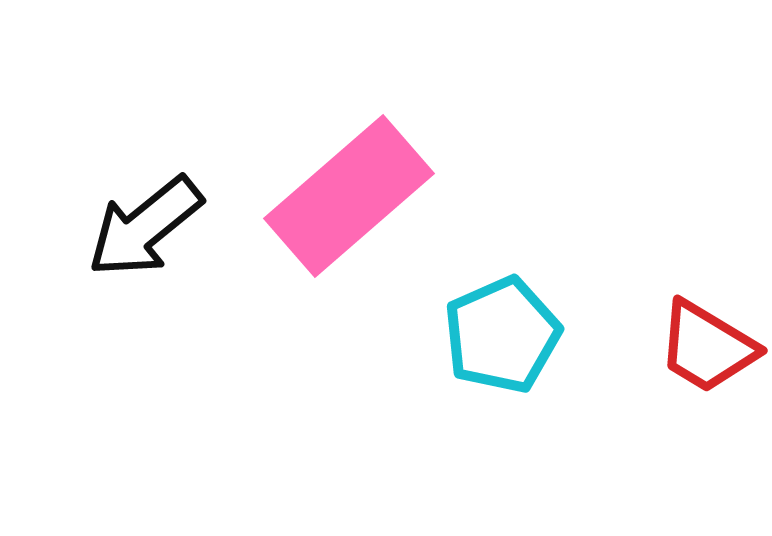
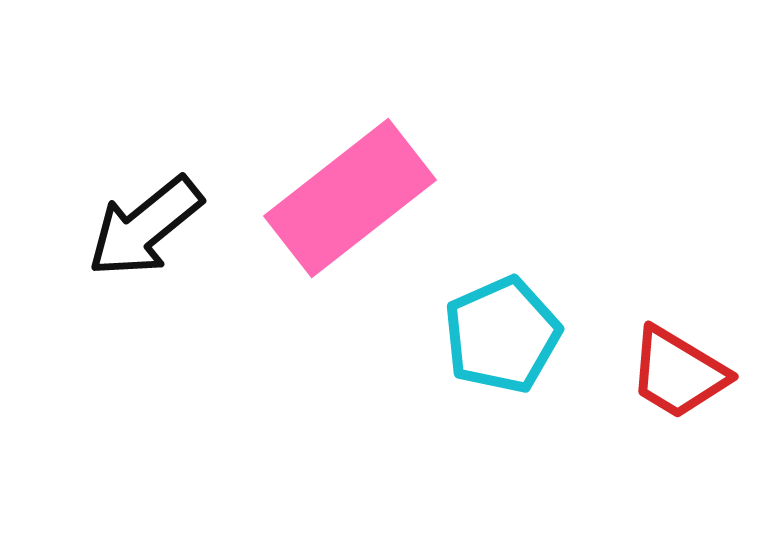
pink rectangle: moved 1 px right, 2 px down; rotated 3 degrees clockwise
red trapezoid: moved 29 px left, 26 px down
